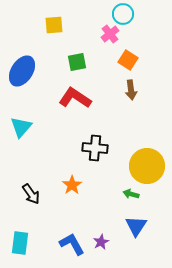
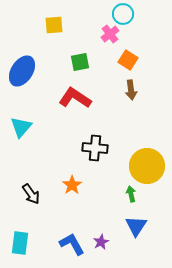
green square: moved 3 px right
green arrow: rotated 63 degrees clockwise
